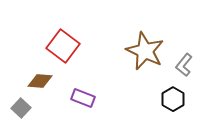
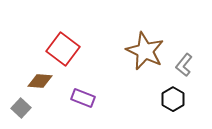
red square: moved 3 px down
